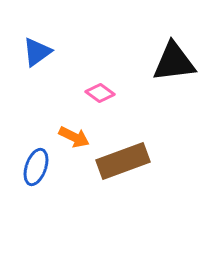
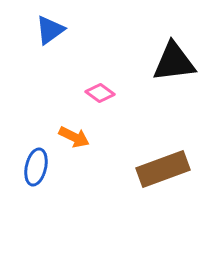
blue triangle: moved 13 px right, 22 px up
brown rectangle: moved 40 px right, 8 px down
blue ellipse: rotated 6 degrees counterclockwise
